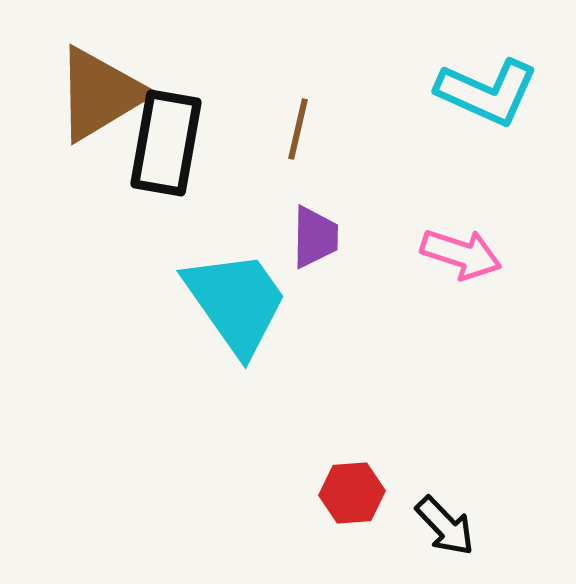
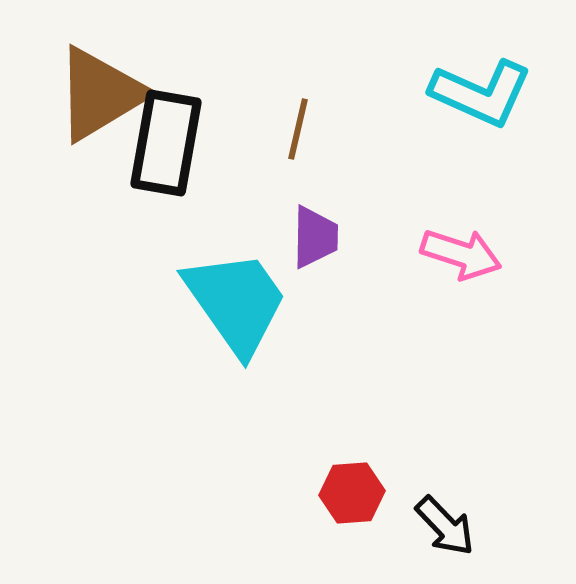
cyan L-shape: moved 6 px left, 1 px down
